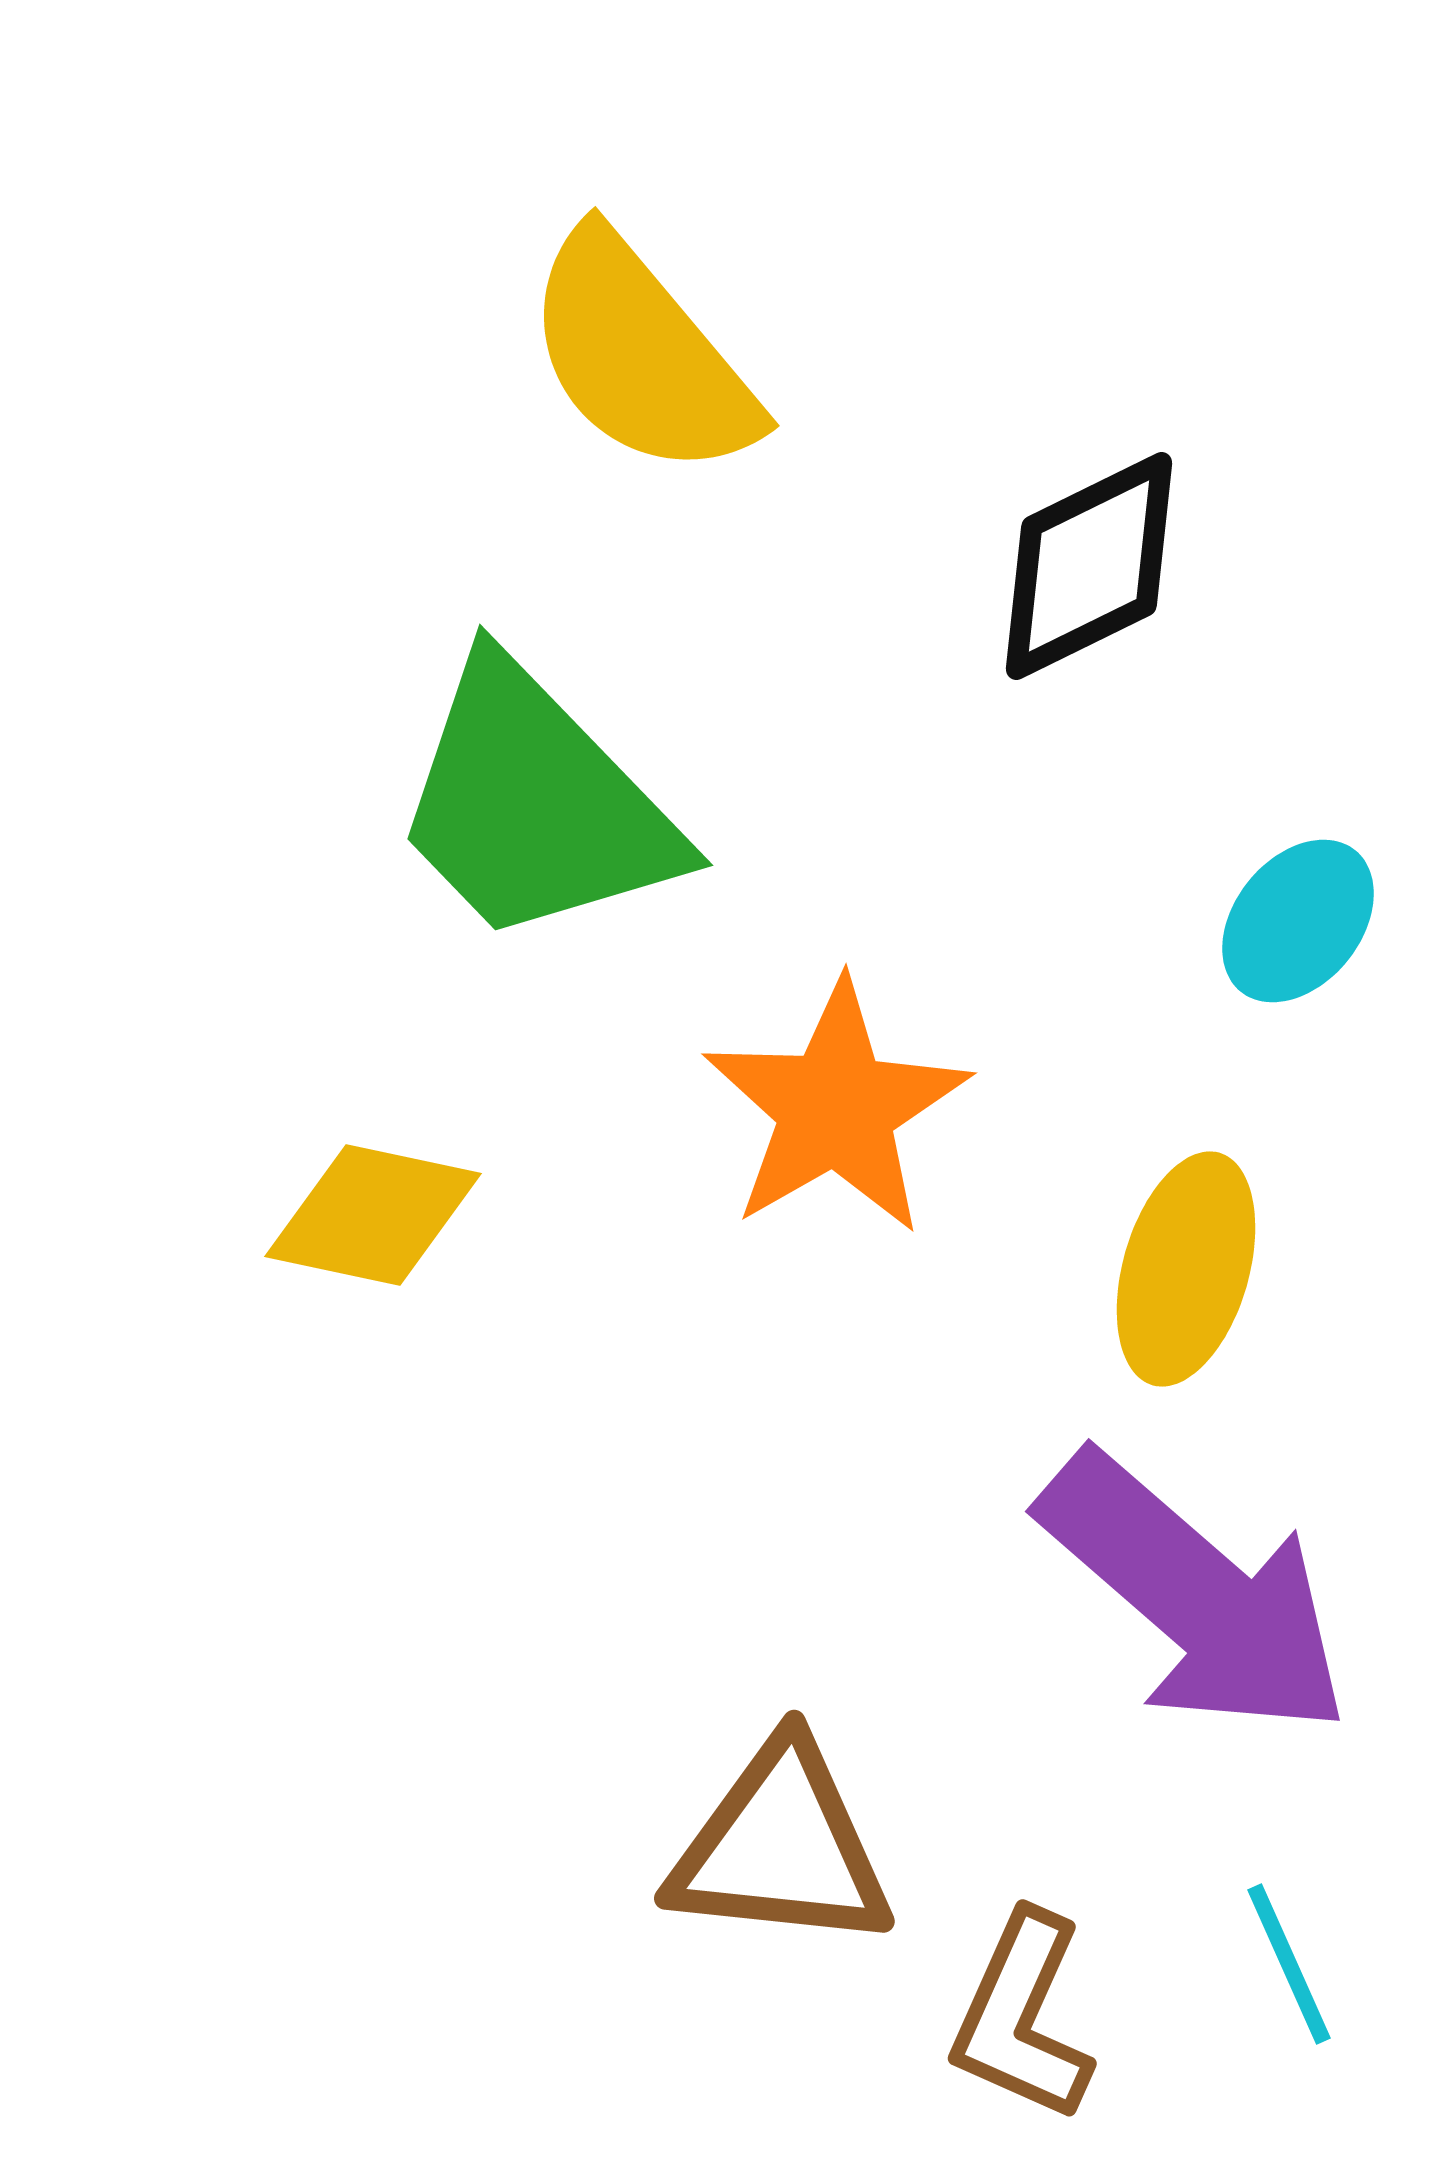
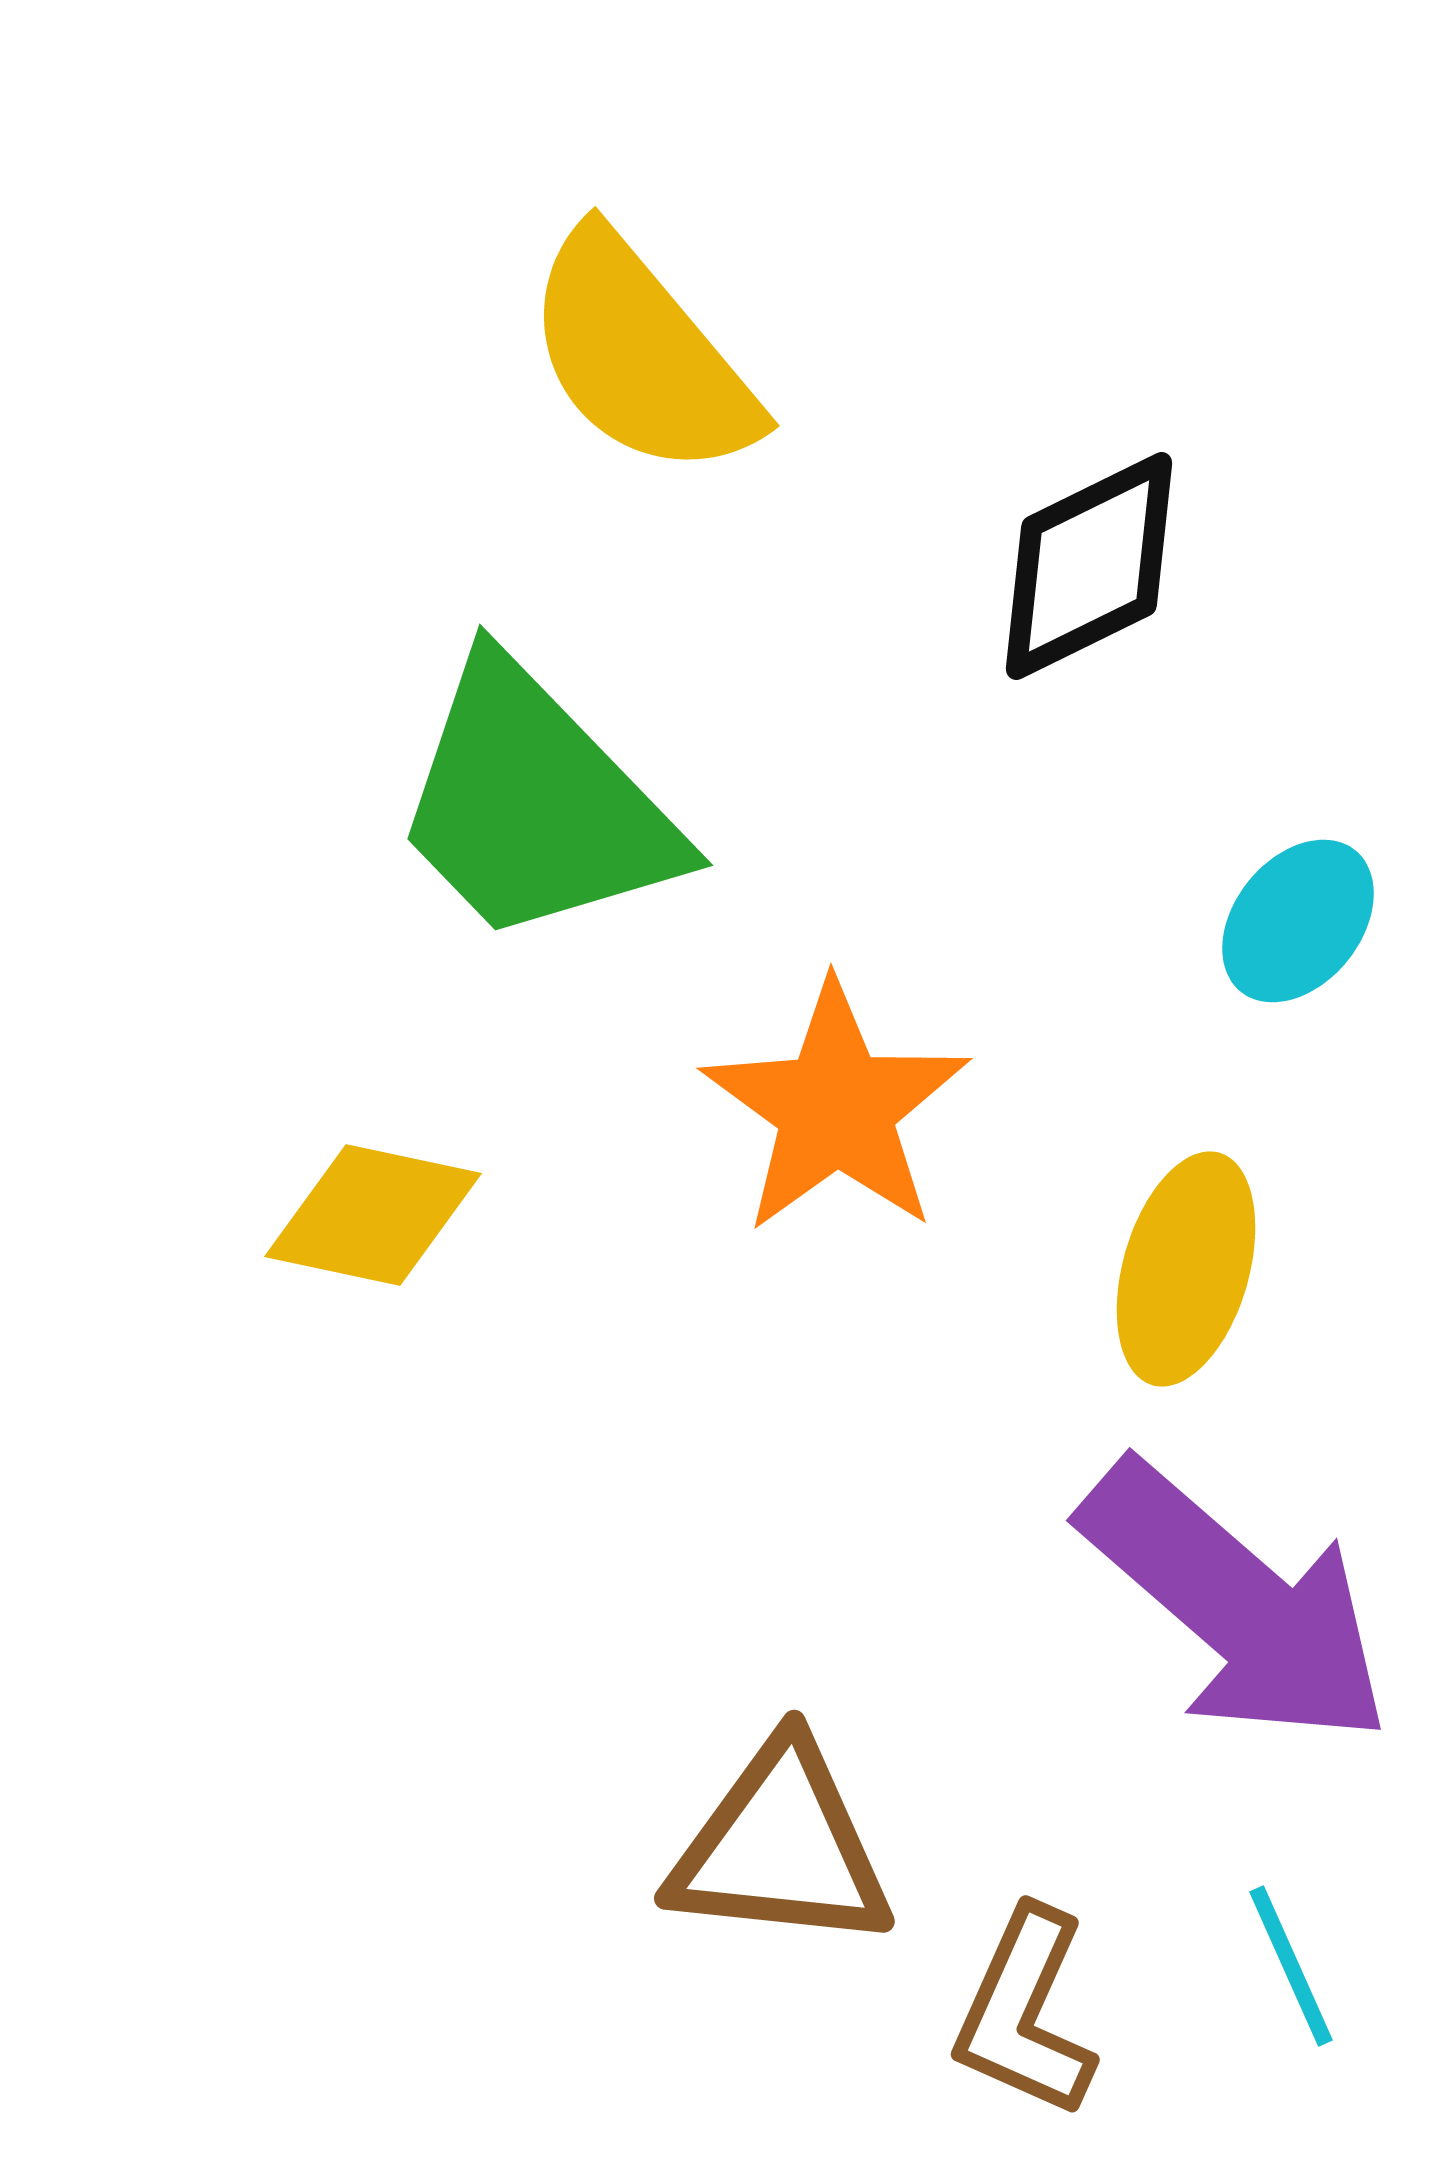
orange star: rotated 6 degrees counterclockwise
purple arrow: moved 41 px right, 9 px down
cyan line: moved 2 px right, 2 px down
brown L-shape: moved 3 px right, 4 px up
